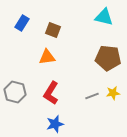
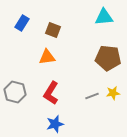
cyan triangle: rotated 18 degrees counterclockwise
